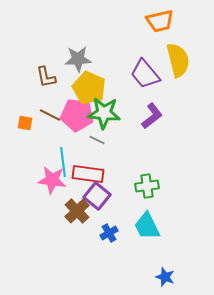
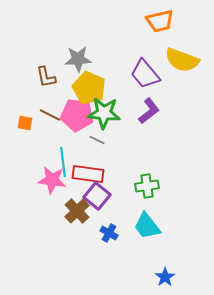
yellow semicircle: moved 4 px right; rotated 124 degrees clockwise
purple L-shape: moved 3 px left, 5 px up
cyan trapezoid: rotated 12 degrees counterclockwise
blue cross: rotated 30 degrees counterclockwise
blue star: rotated 18 degrees clockwise
